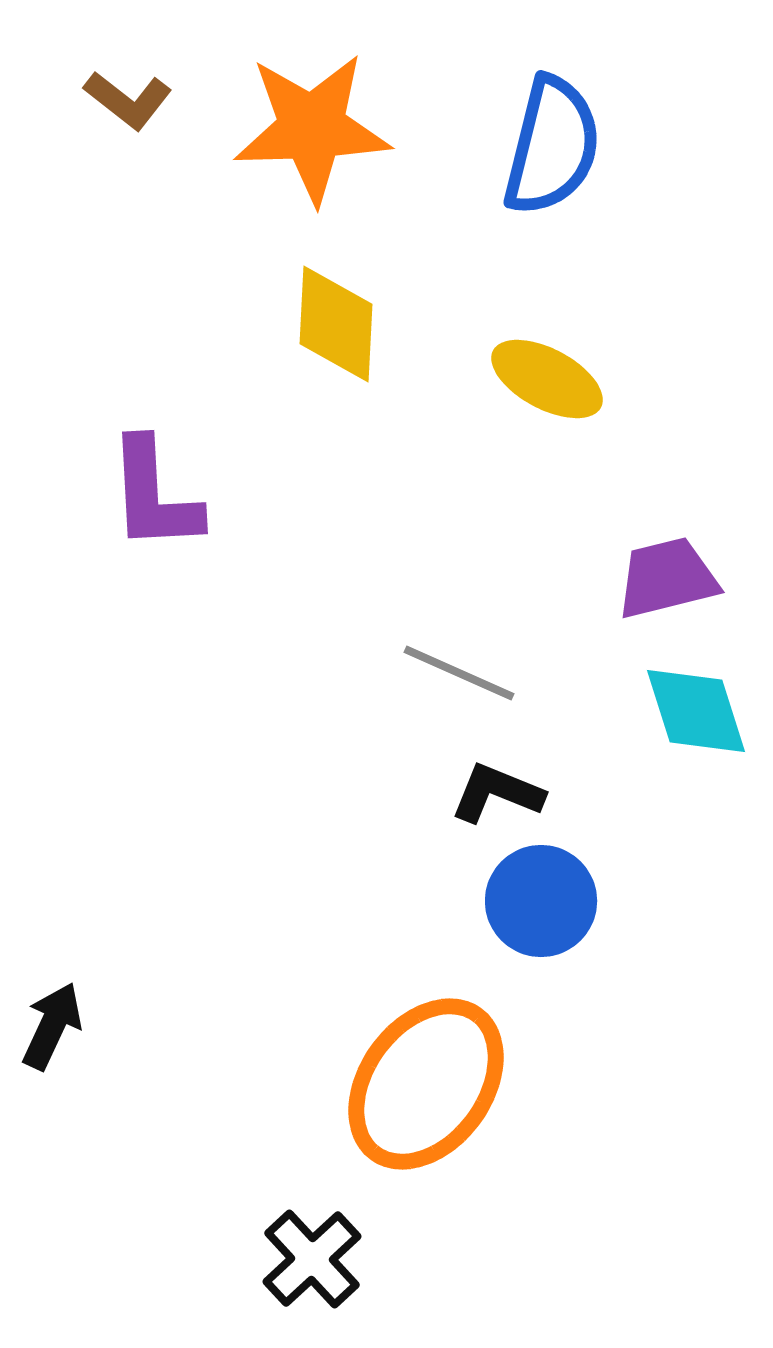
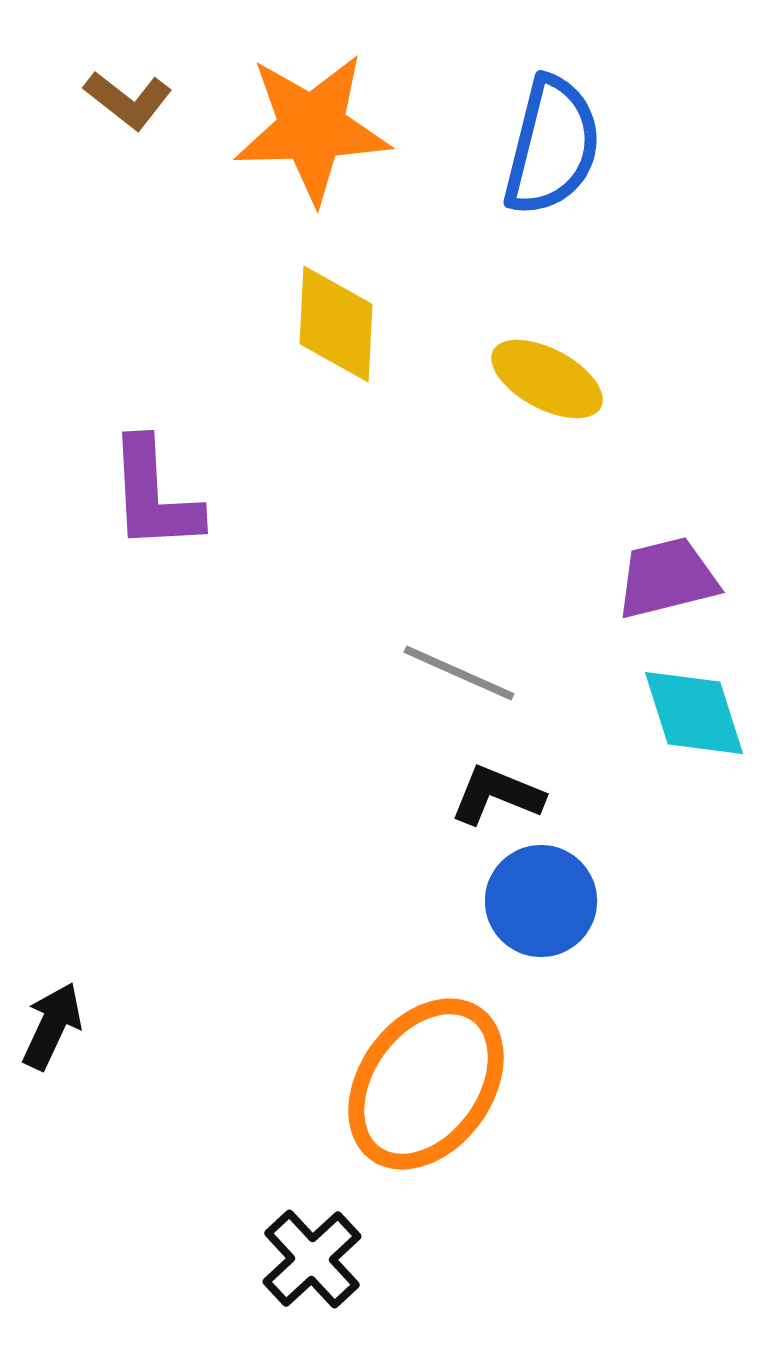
cyan diamond: moved 2 px left, 2 px down
black L-shape: moved 2 px down
